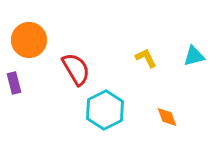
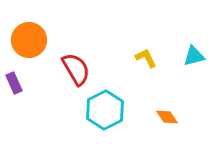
purple rectangle: rotated 10 degrees counterclockwise
orange diamond: rotated 15 degrees counterclockwise
